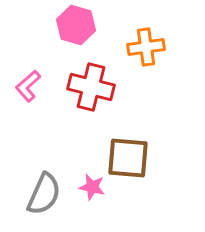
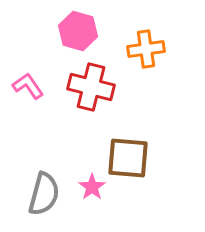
pink hexagon: moved 2 px right, 6 px down
orange cross: moved 2 px down
pink L-shape: rotated 96 degrees clockwise
pink star: rotated 24 degrees clockwise
gray semicircle: rotated 9 degrees counterclockwise
